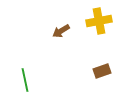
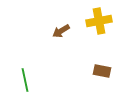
brown rectangle: rotated 30 degrees clockwise
